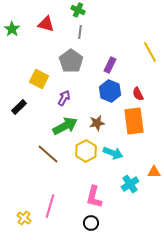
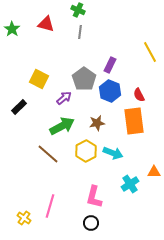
gray pentagon: moved 13 px right, 18 px down
red semicircle: moved 1 px right, 1 px down
purple arrow: rotated 21 degrees clockwise
green arrow: moved 3 px left
